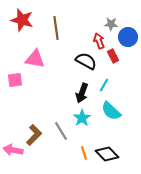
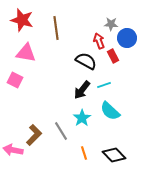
blue circle: moved 1 px left, 1 px down
pink triangle: moved 9 px left, 6 px up
pink square: rotated 35 degrees clockwise
cyan line: rotated 40 degrees clockwise
black arrow: moved 3 px up; rotated 18 degrees clockwise
cyan semicircle: moved 1 px left
black diamond: moved 7 px right, 1 px down
